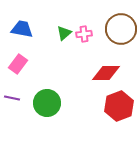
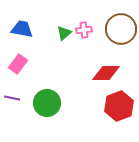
pink cross: moved 4 px up
